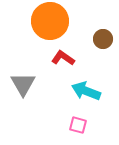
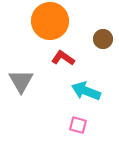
gray triangle: moved 2 px left, 3 px up
